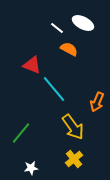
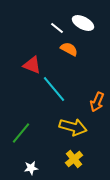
yellow arrow: rotated 40 degrees counterclockwise
